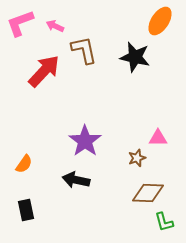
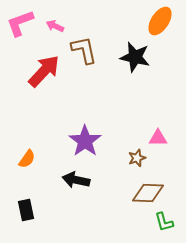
orange semicircle: moved 3 px right, 5 px up
